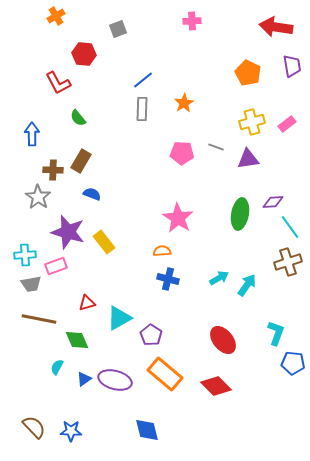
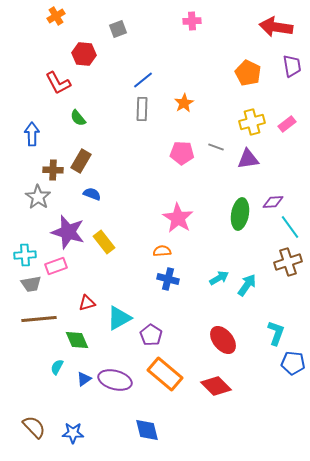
brown line at (39, 319): rotated 16 degrees counterclockwise
blue star at (71, 431): moved 2 px right, 2 px down
